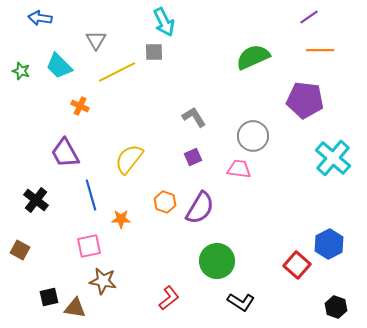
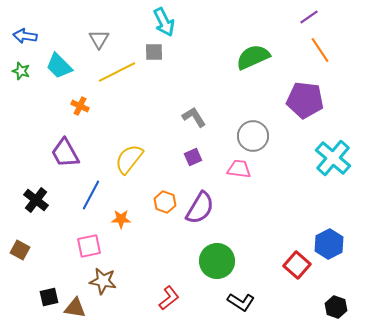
blue arrow: moved 15 px left, 18 px down
gray triangle: moved 3 px right, 1 px up
orange line: rotated 56 degrees clockwise
blue line: rotated 44 degrees clockwise
